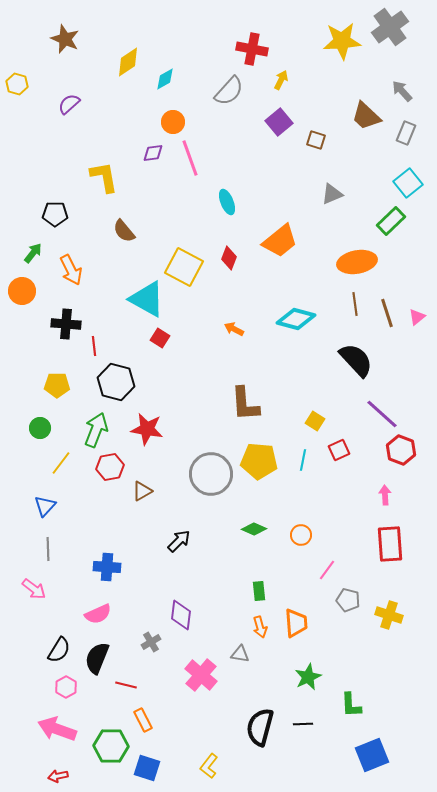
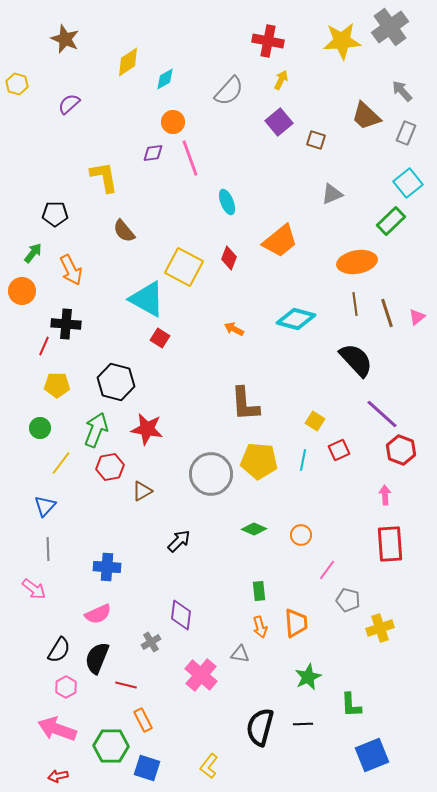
red cross at (252, 49): moved 16 px right, 8 px up
red line at (94, 346): moved 50 px left; rotated 30 degrees clockwise
yellow cross at (389, 615): moved 9 px left, 13 px down; rotated 36 degrees counterclockwise
